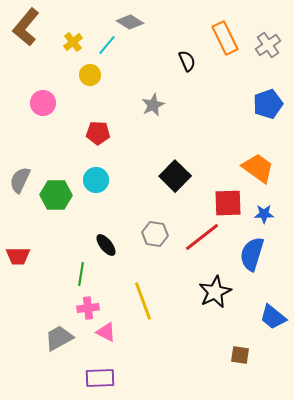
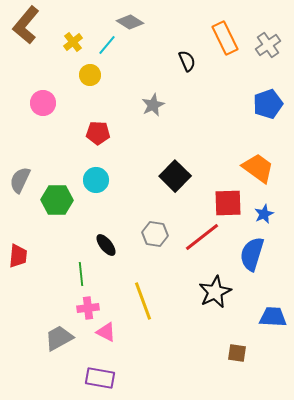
brown L-shape: moved 2 px up
green hexagon: moved 1 px right, 5 px down
blue star: rotated 24 degrees counterclockwise
red trapezoid: rotated 85 degrees counterclockwise
green line: rotated 15 degrees counterclockwise
blue trapezoid: rotated 144 degrees clockwise
brown square: moved 3 px left, 2 px up
purple rectangle: rotated 12 degrees clockwise
